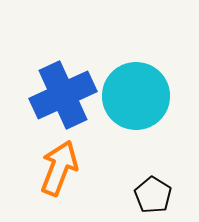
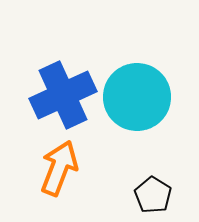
cyan circle: moved 1 px right, 1 px down
